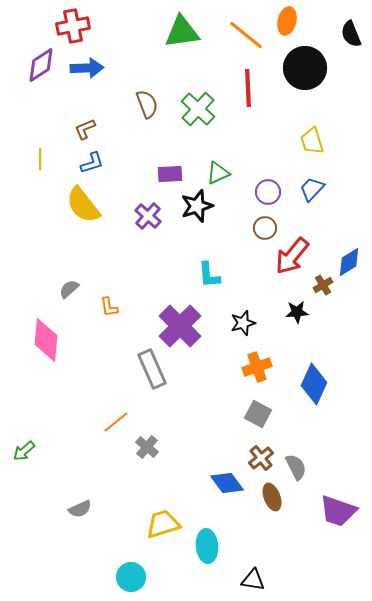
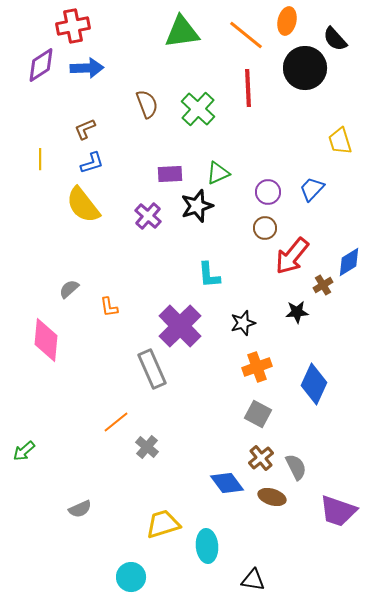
black semicircle at (351, 34): moved 16 px left, 5 px down; rotated 20 degrees counterclockwise
yellow trapezoid at (312, 141): moved 28 px right
brown ellipse at (272, 497): rotated 52 degrees counterclockwise
